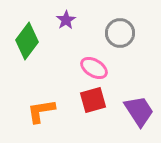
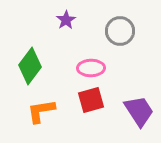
gray circle: moved 2 px up
green diamond: moved 3 px right, 25 px down
pink ellipse: moved 3 px left; rotated 32 degrees counterclockwise
red square: moved 2 px left
